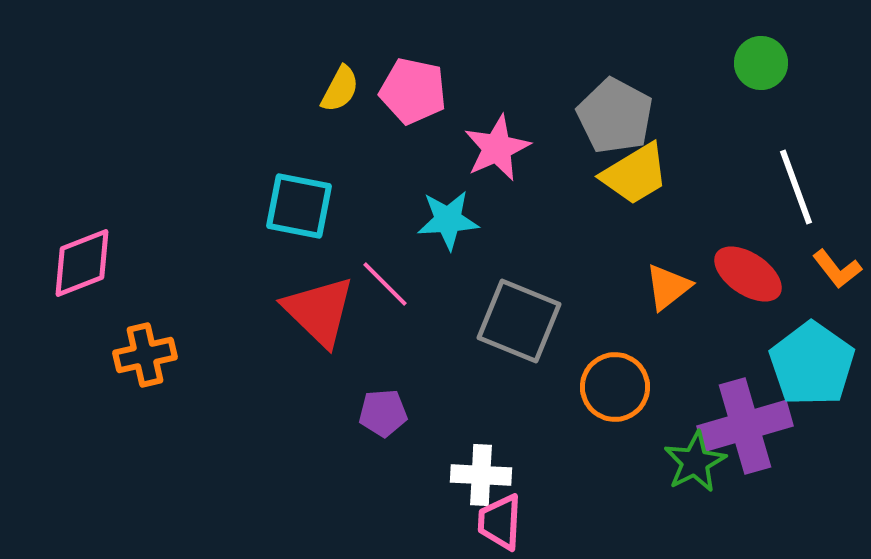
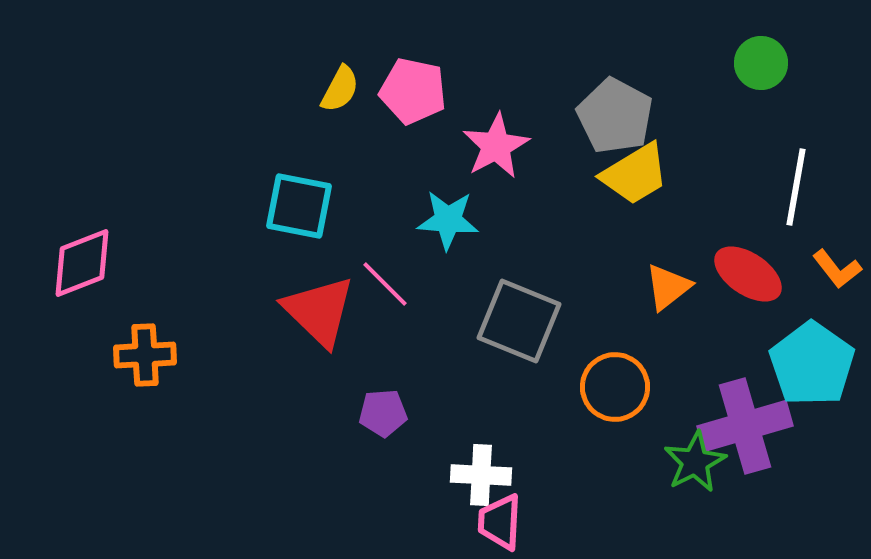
pink star: moved 1 px left, 2 px up; rotated 4 degrees counterclockwise
white line: rotated 30 degrees clockwise
cyan star: rotated 8 degrees clockwise
orange cross: rotated 10 degrees clockwise
